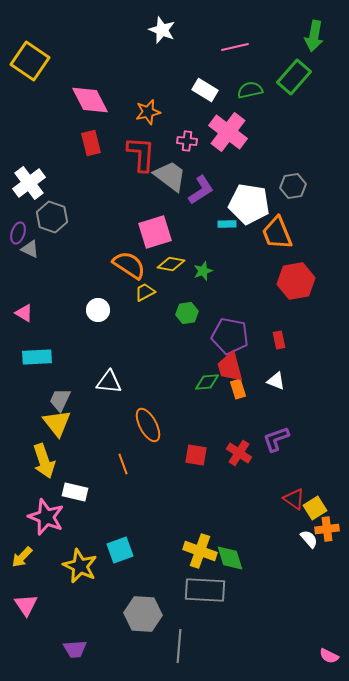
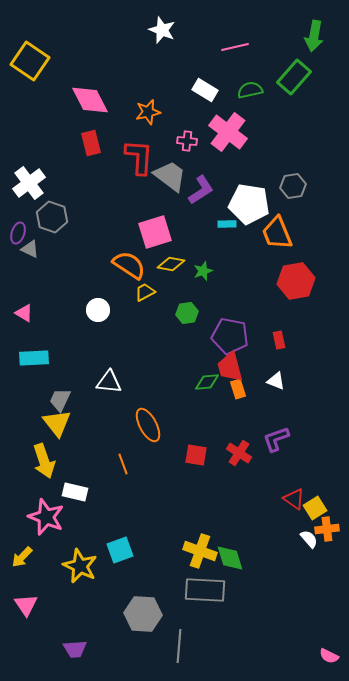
red L-shape at (141, 154): moved 2 px left, 3 px down
cyan rectangle at (37, 357): moved 3 px left, 1 px down
